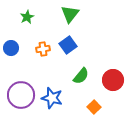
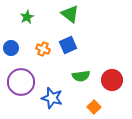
green triangle: rotated 30 degrees counterclockwise
blue square: rotated 12 degrees clockwise
orange cross: rotated 32 degrees clockwise
green semicircle: rotated 42 degrees clockwise
red circle: moved 1 px left
purple circle: moved 13 px up
